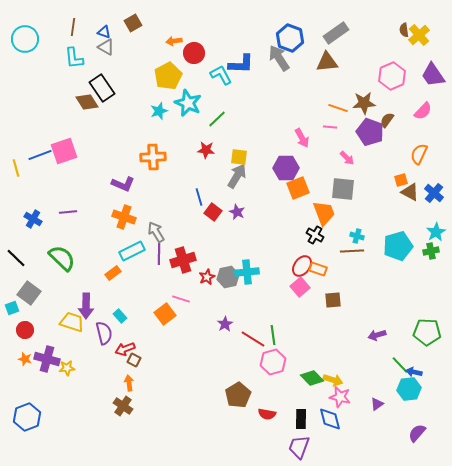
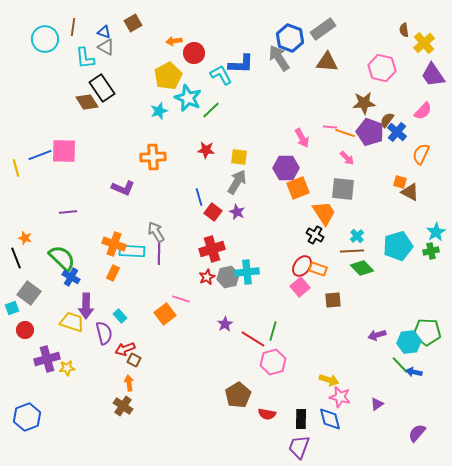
gray rectangle at (336, 33): moved 13 px left, 4 px up
yellow cross at (419, 35): moved 5 px right, 8 px down
cyan circle at (25, 39): moved 20 px right
cyan L-shape at (74, 58): moved 11 px right
brown triangle at (327, 62): rotated 10 degrees clockwise
pink hexagon at (392, 76): moved 10 px left, 8 px up; rotated 24 degrees counterclockwise
cyan star at (188, 103): moved 5 px up
orange line at (338, 108): moved 7 px right, 25 px down
green line at (217, 119): moved 6 px left, 9 px up
pink square at (64, 151): rotated 20 degrees clockwise
orange semicircle at (419, 154): moved 2 px right
gray arrow at (237, 176): moved 6 px down
orange square at (401, 180): moved 1 px left, 2 px down; rotated 32 degrees clockwise
purple L-shape at (123, 184): moved 4 px down
blue cross at (434, 193): moved 37 px left, 61 px up
orange trapezoid at (324, 213): rotated 12 degrees counterclockwise
orange cross at (124, 217): moved 10 px left, 27 px down
blue cross at (33, 219): moved 38 px right, 58 px down
cyan cross at (357, 236): rotated 32 degrees clockwise
cyan rectangle at (132, 251): rotated 30 degrees clockwise
black line at (16, 258): rotated 25 degrees clockwise
red cross at (183, 260): moved 29 px right, 11 px up
orange rectangle at (113, 273): rotated 28 degrees counterclockwise
green line at (273, 335): moved 4 px up; rotated 24 degrees clockwise
orange star at (25, 359): moved 121 px up
purple cross at (47, 359): rotated 30 degrees counterclockwise
green diamond at (312, 378): moved 50 px right, 110 px up
yellow arrow at (333, 380): moved 4 px left
cyan hexagon at (409, 389): moved 47 px up
